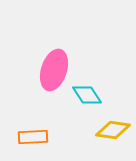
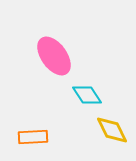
pink ellipse: moved 14 px up; rotated 54 degrees counterclockwise
yellow diamond: moved 1 px left; rotated 56 degrees clockwise
